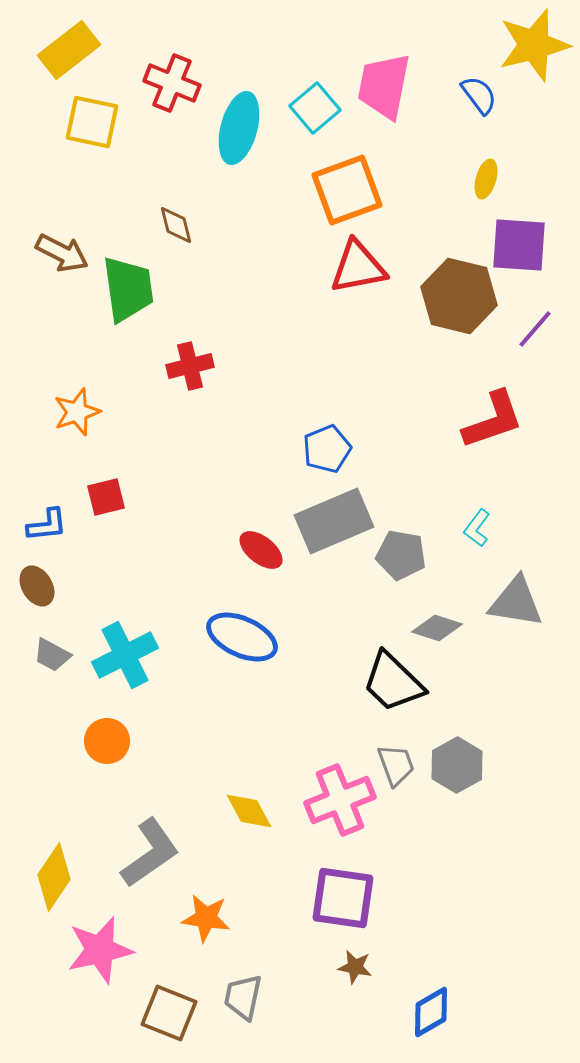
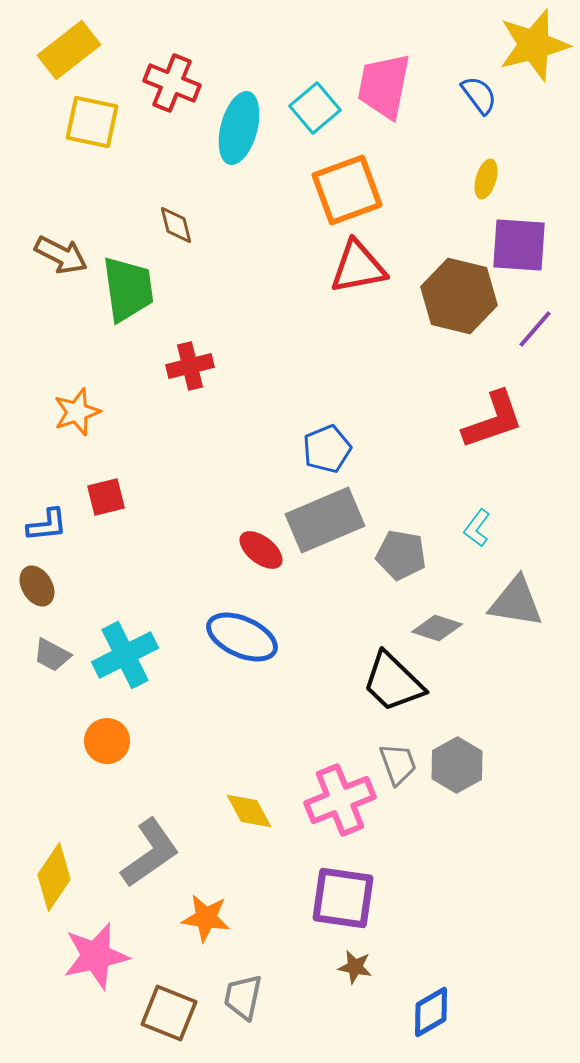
brown arrow at (62, 253): moved 1 px left, 2 px down
gray rectangle at (334, 521): moved 9 px left, 1 px up
gray trapezoid at (396, 765): moved 2 px right, 1 px up
pink star at (100, 950): moved 4 px left, 6 px down
